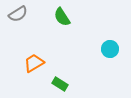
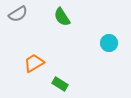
cyan circle: moved 1 px left, 6 px up
